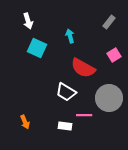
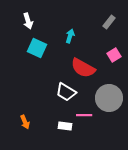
cyan arrow: rotated 32 degrees clockwise
